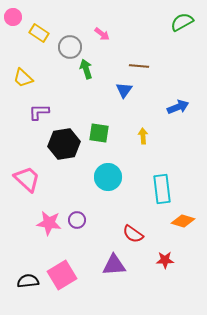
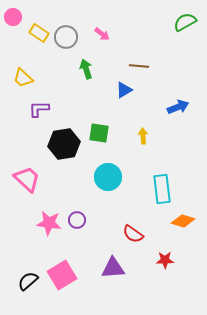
green semicircle: moved 3 px right
gray circle: moved 4 px left, 10 px up
blue triangle: rotated 24 degrees clockwise
purple L-shape: moved 3 px up
purple triangle: moved 1 px left, 3 px down
black semicircle: rotated 35 degrees counterclockwise
